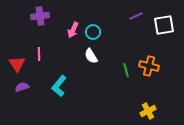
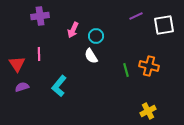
cyan circle: moved 3 px right, 4 px down
